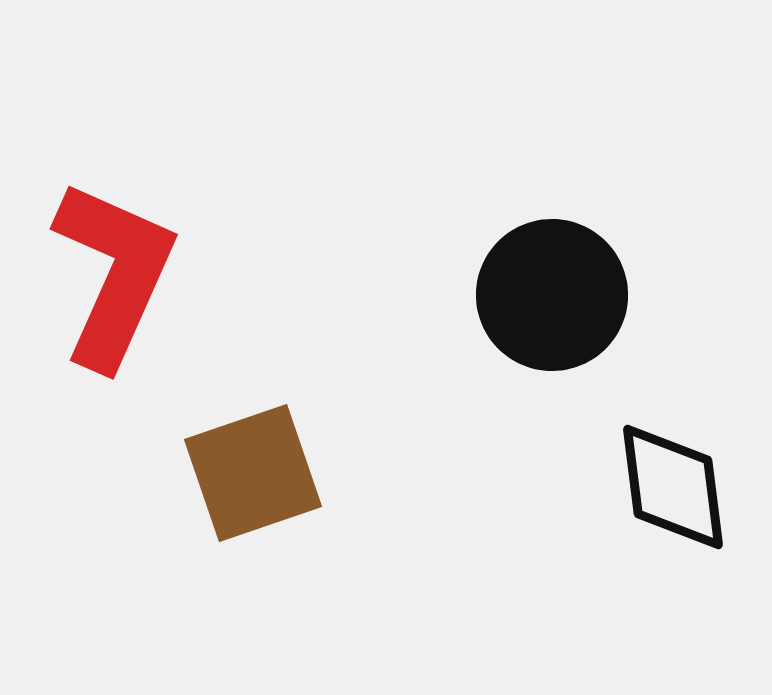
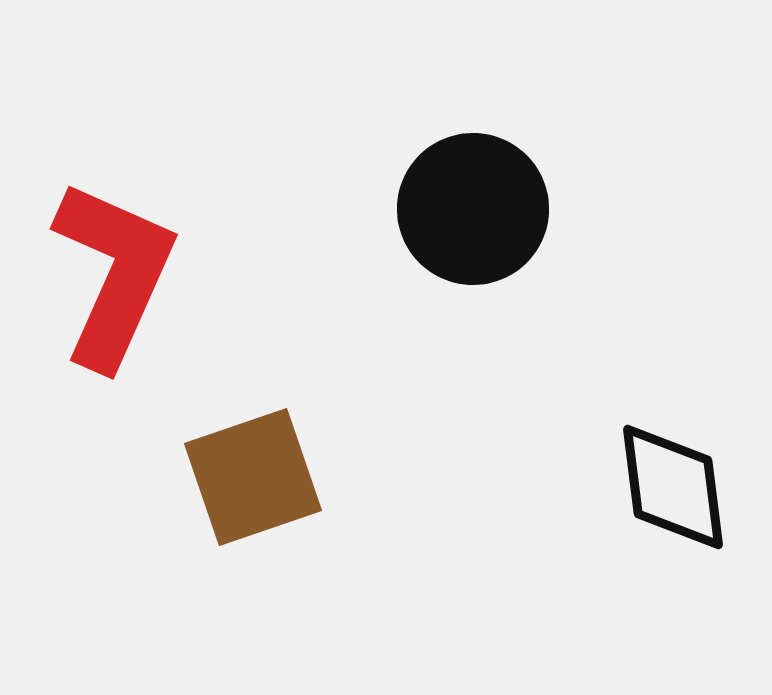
black circle: moved 79 px left, 86 px up
brown square: moved 4 px down
